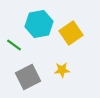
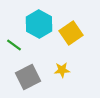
cyan hexagon: rotated 20 degrees counterclockwise
